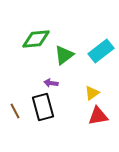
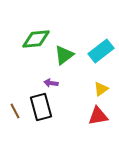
yellow triangle: moved 9 px right, 4 px up
black rectangle: moved 2 px left
